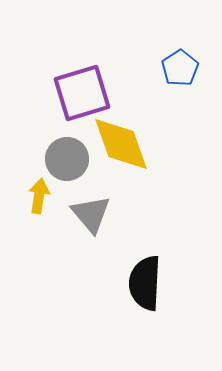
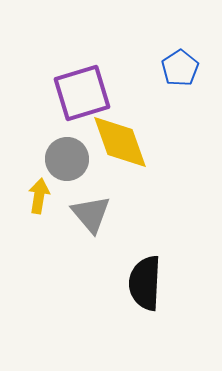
yellow diamond: moved 1 px left, 2 px up
